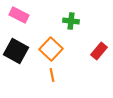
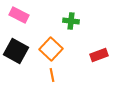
red rectangle: moved 4 px down; rotated 30 degrees clockwise
